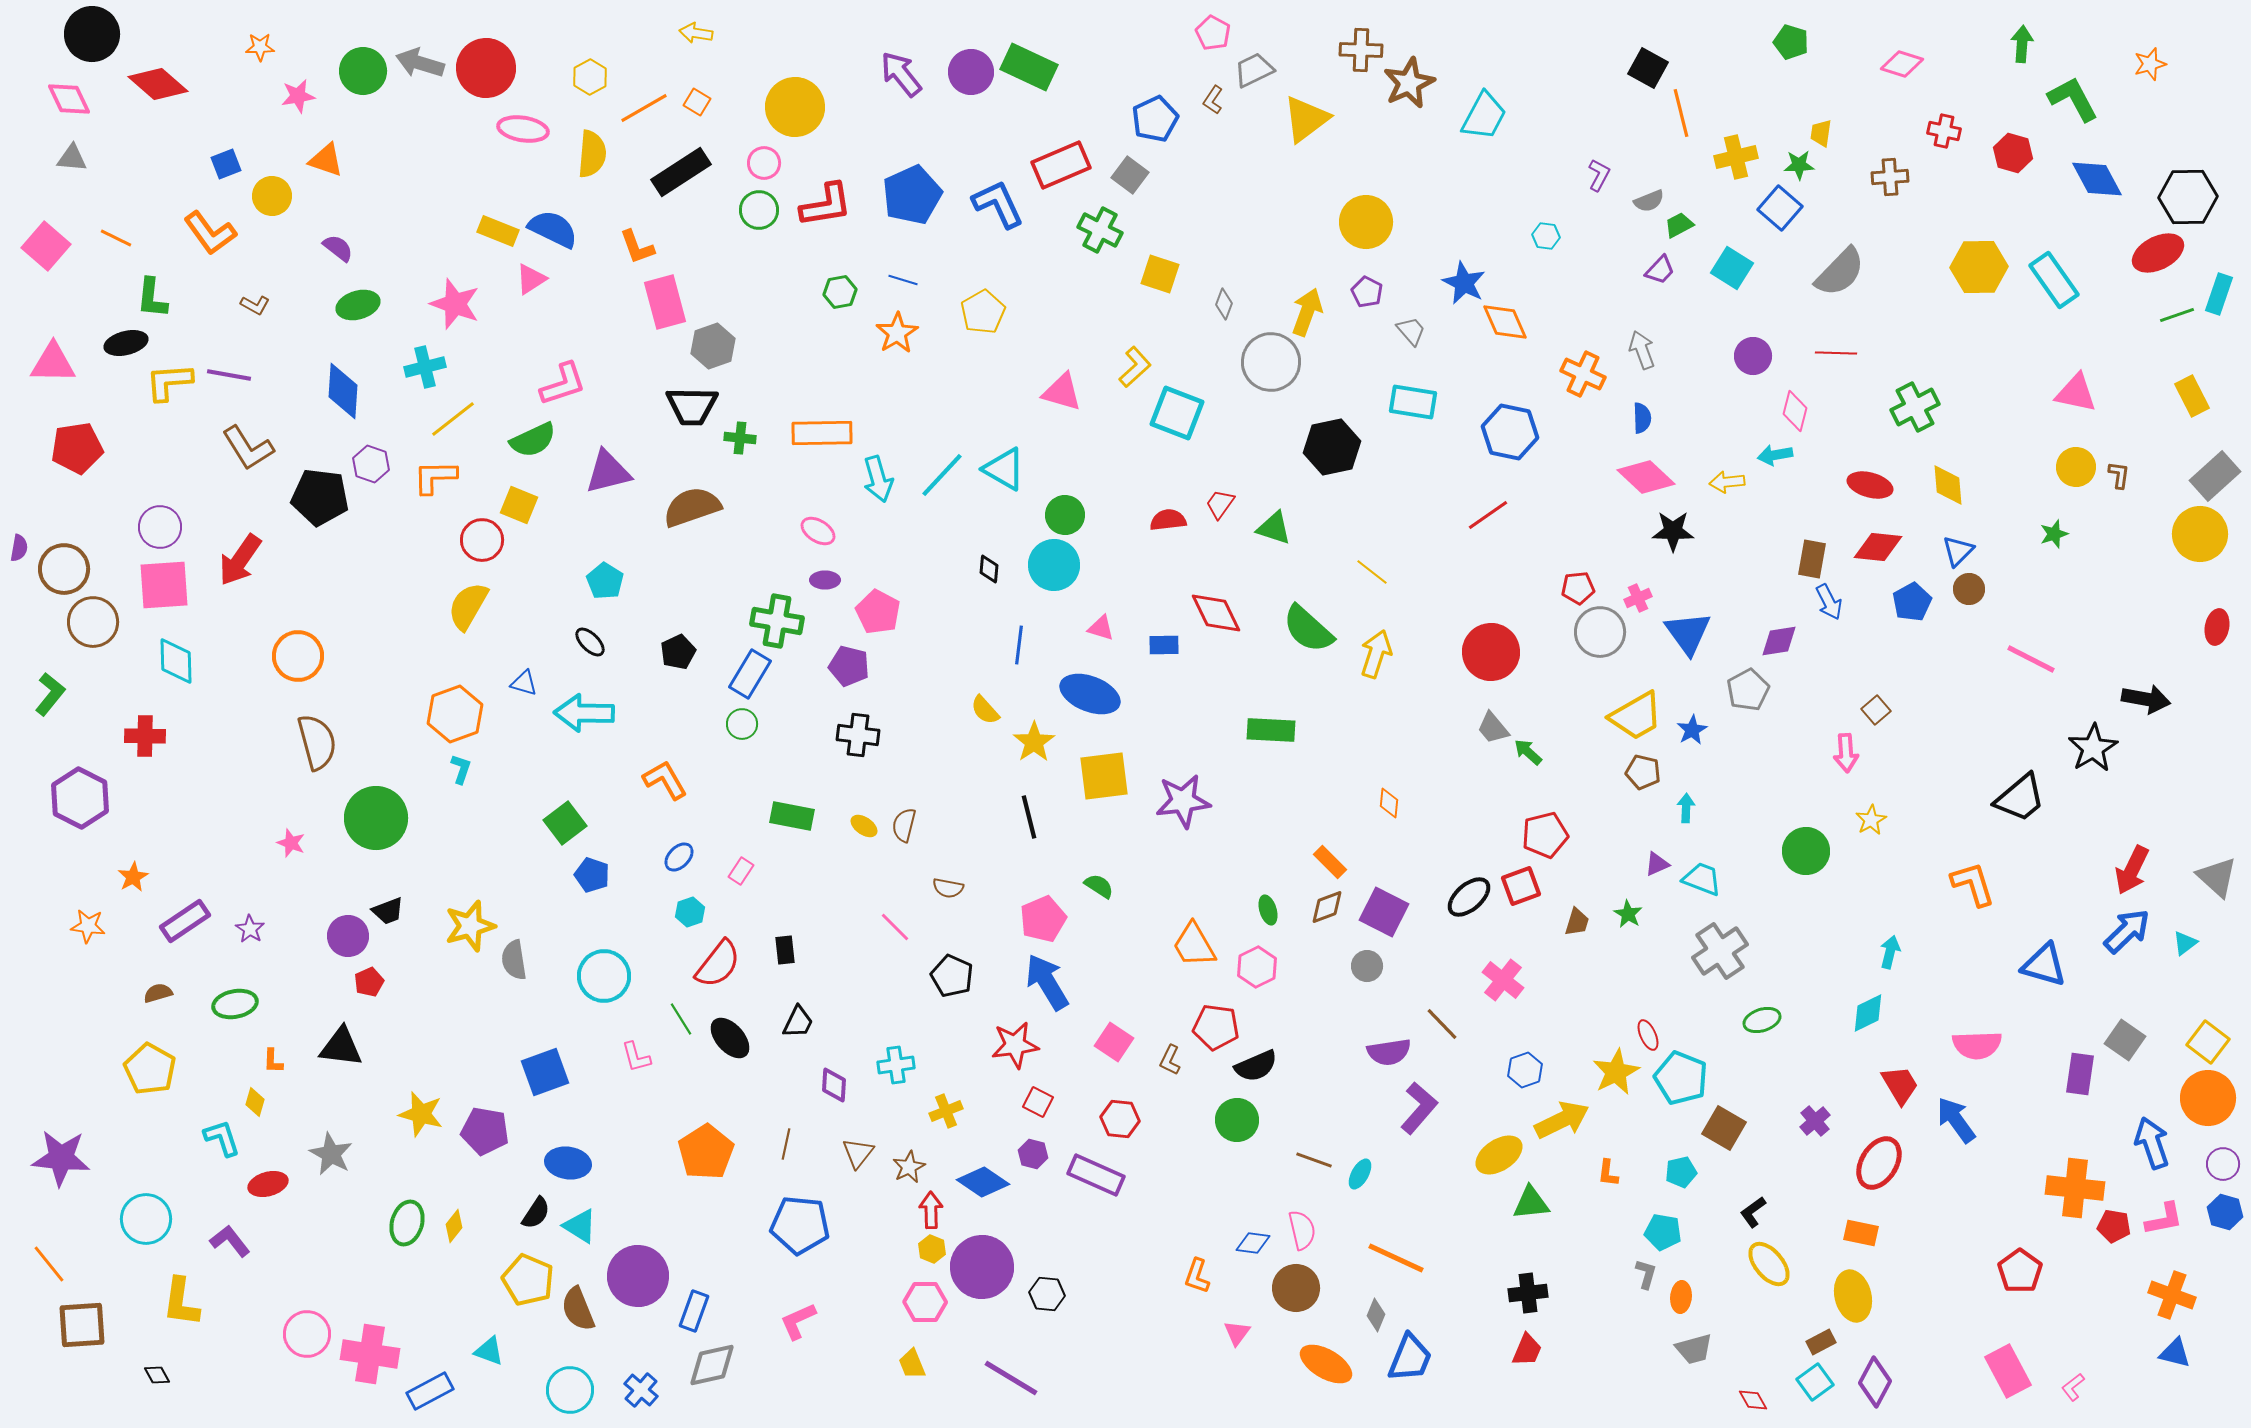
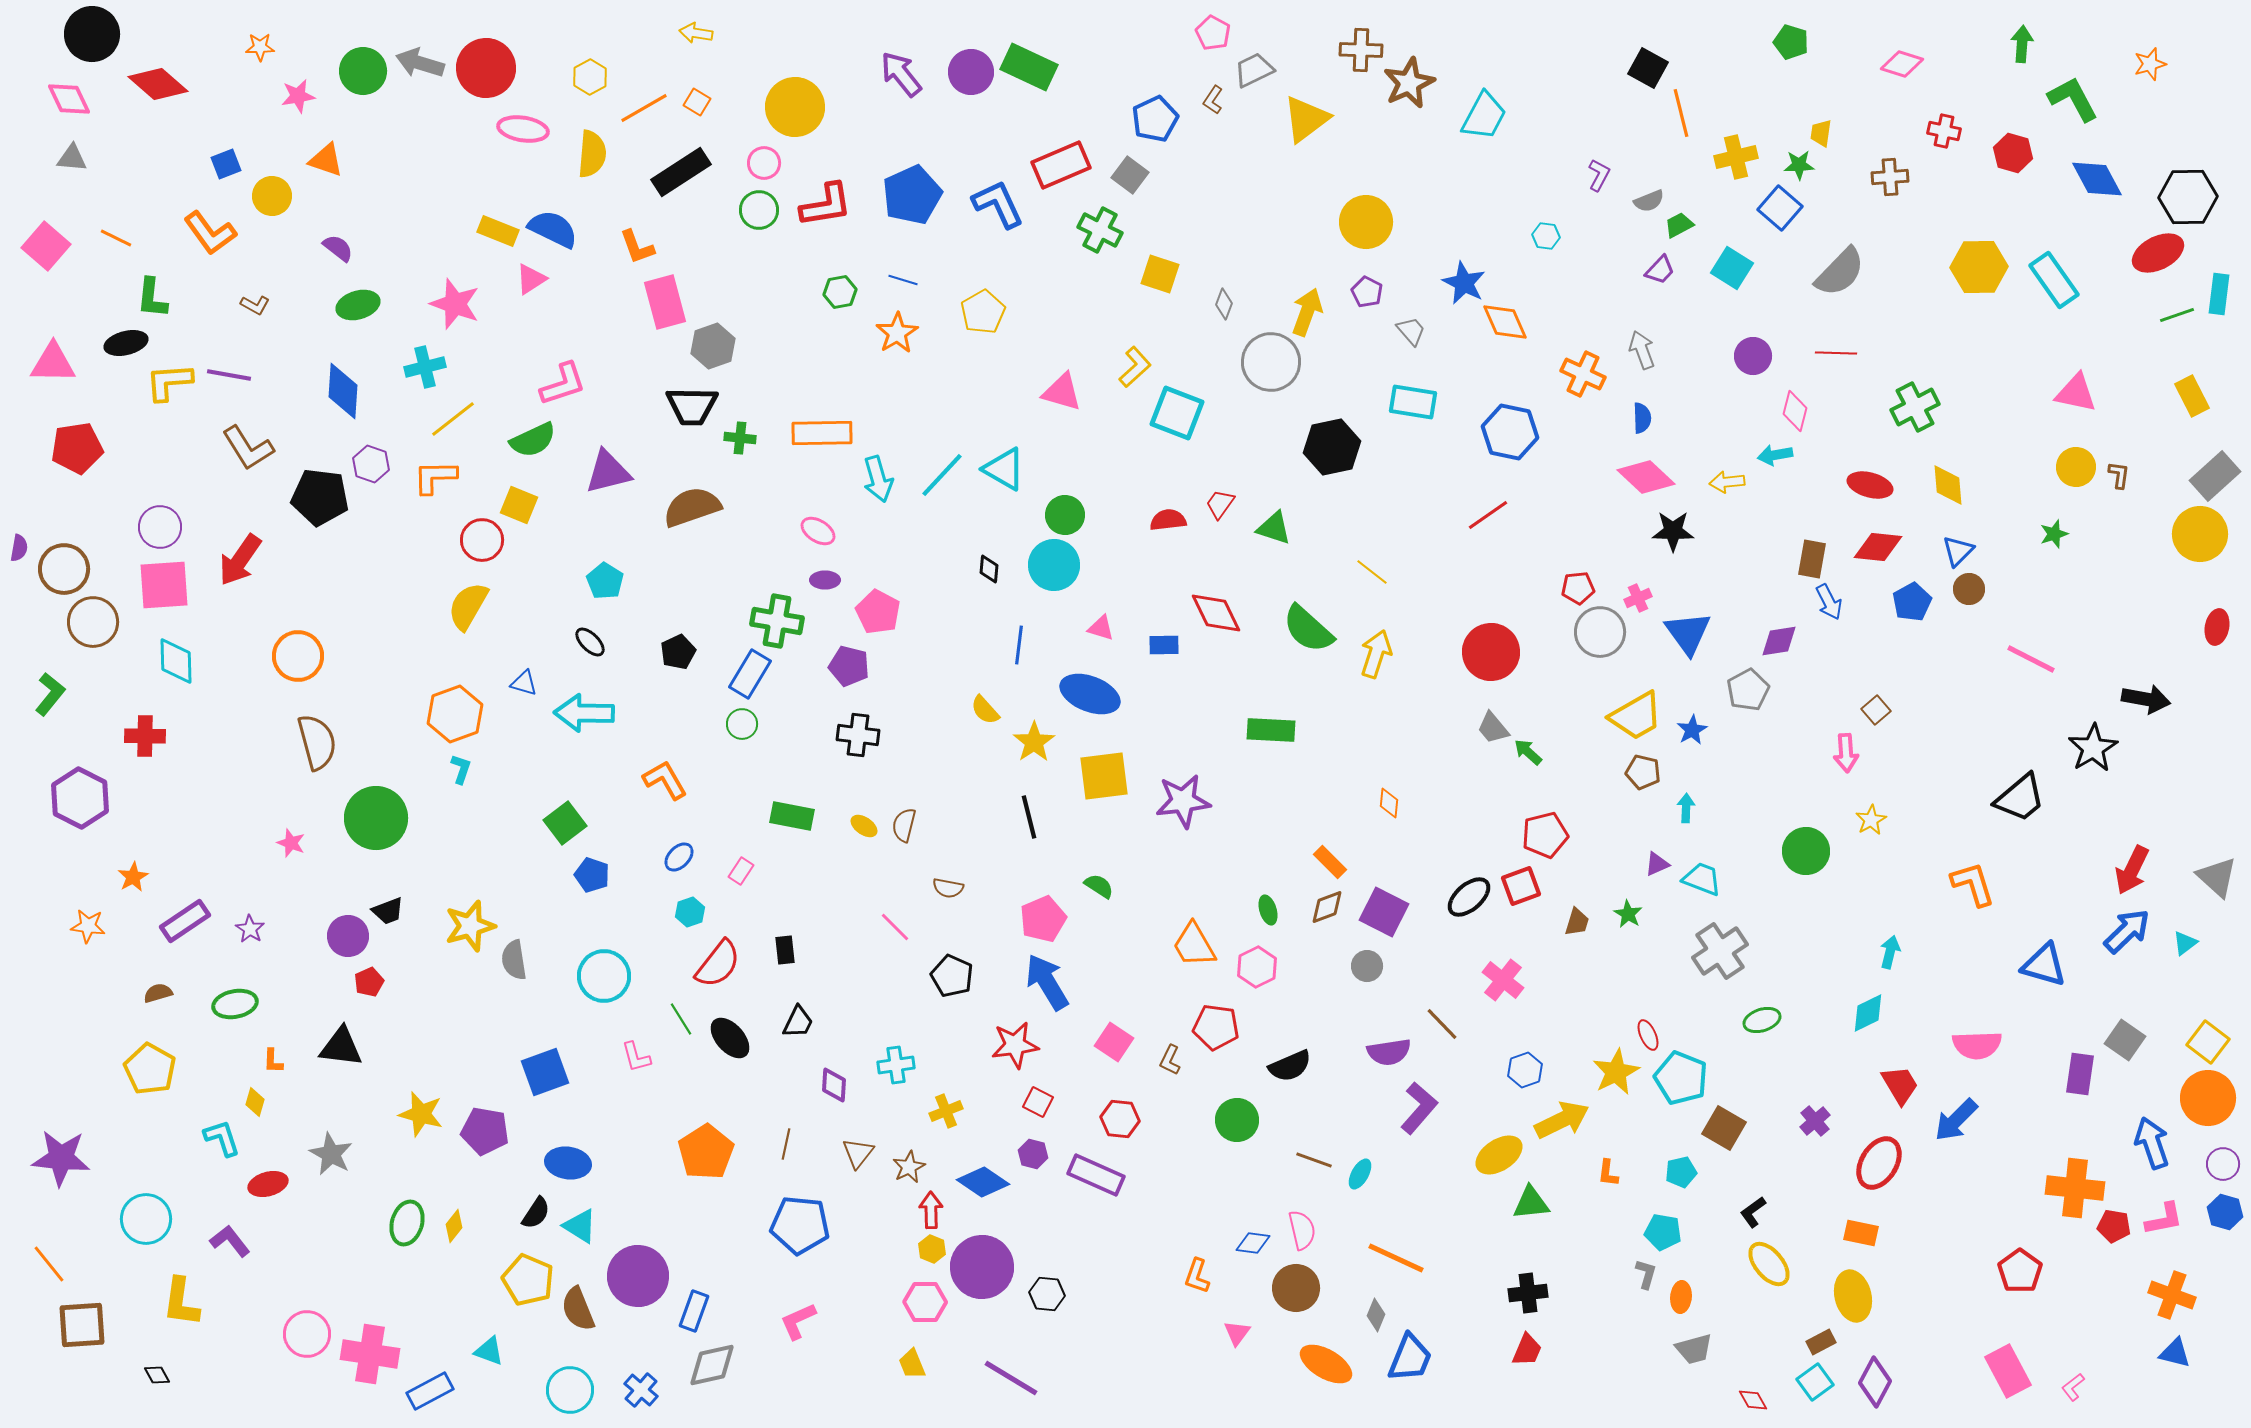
cyan rectangle at (2219, 294): rotated 12 degrees counterclockwise
black semicircle at (1256, 1066): moved 34 px right
blue arrow at (1956, 1120): rotated 99 degrees counterclockwise
